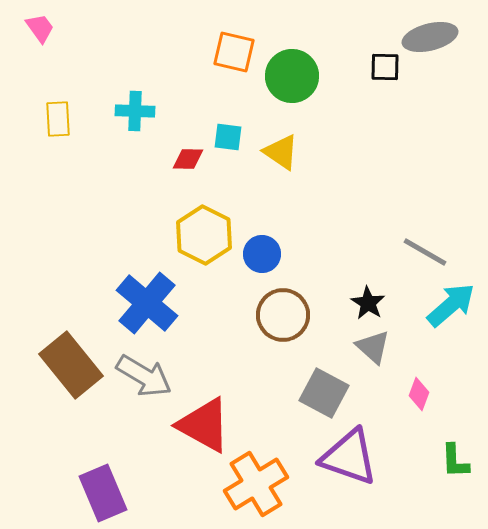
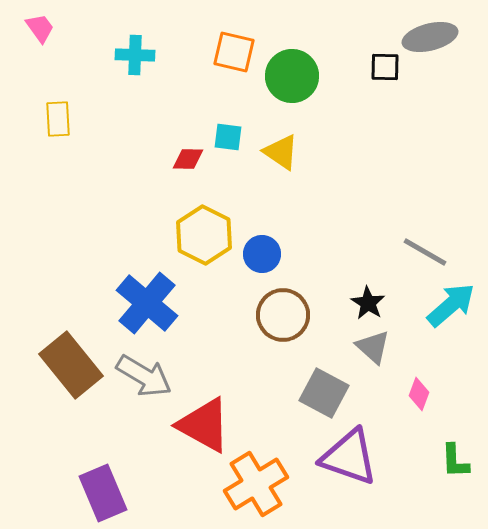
cyan cross: moved 56 px up
